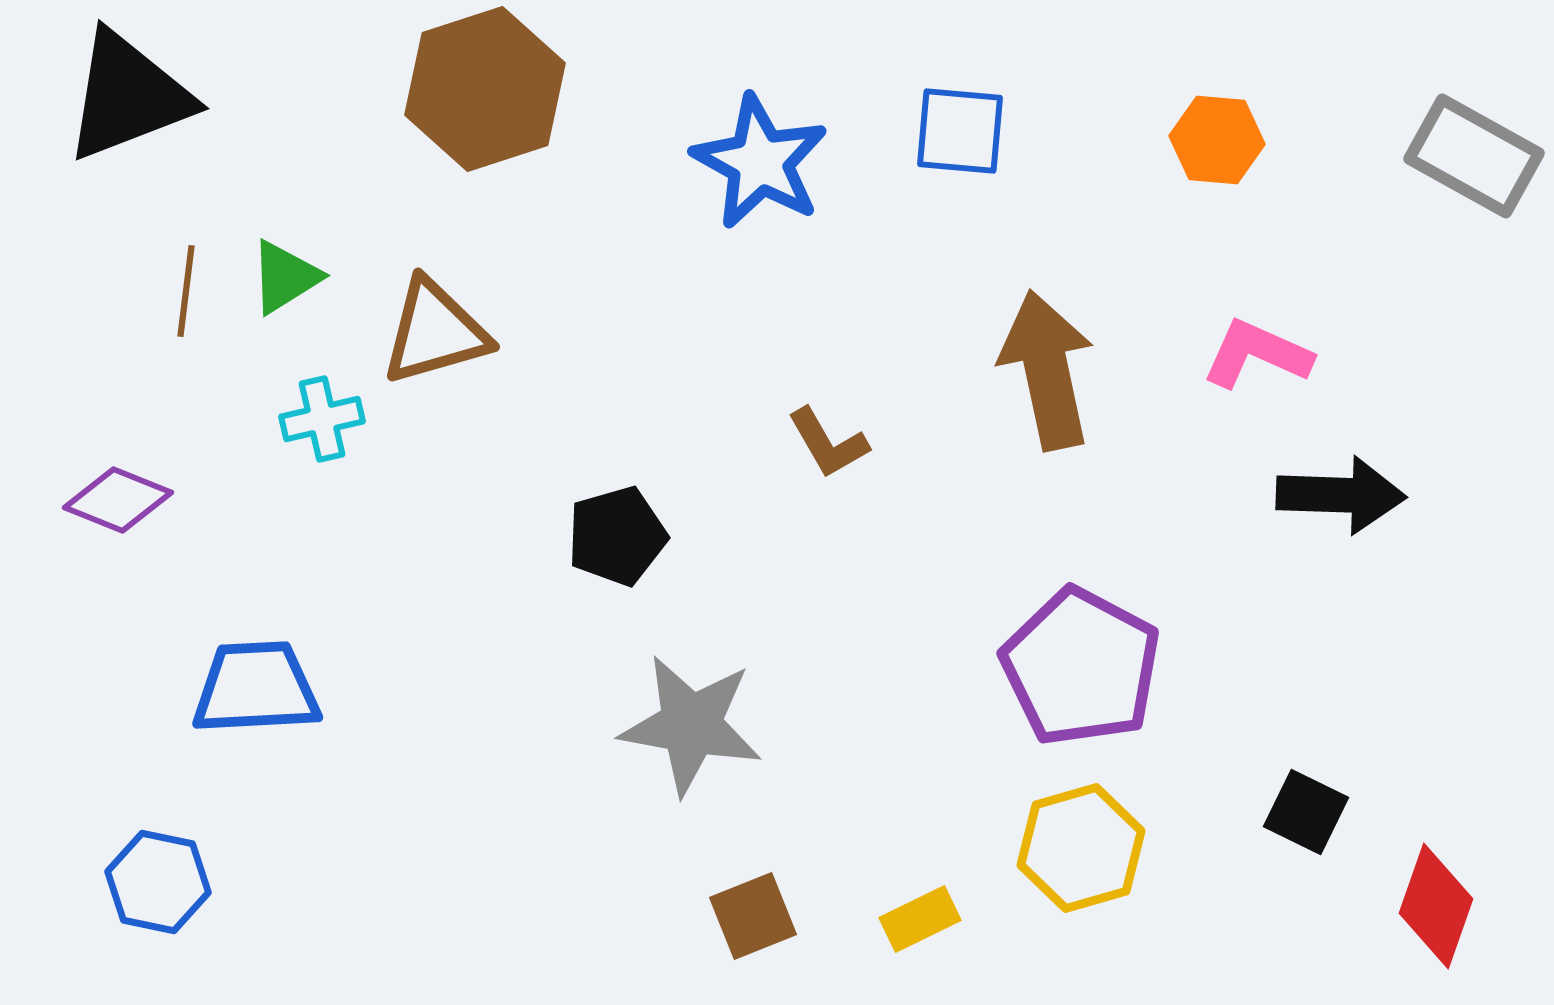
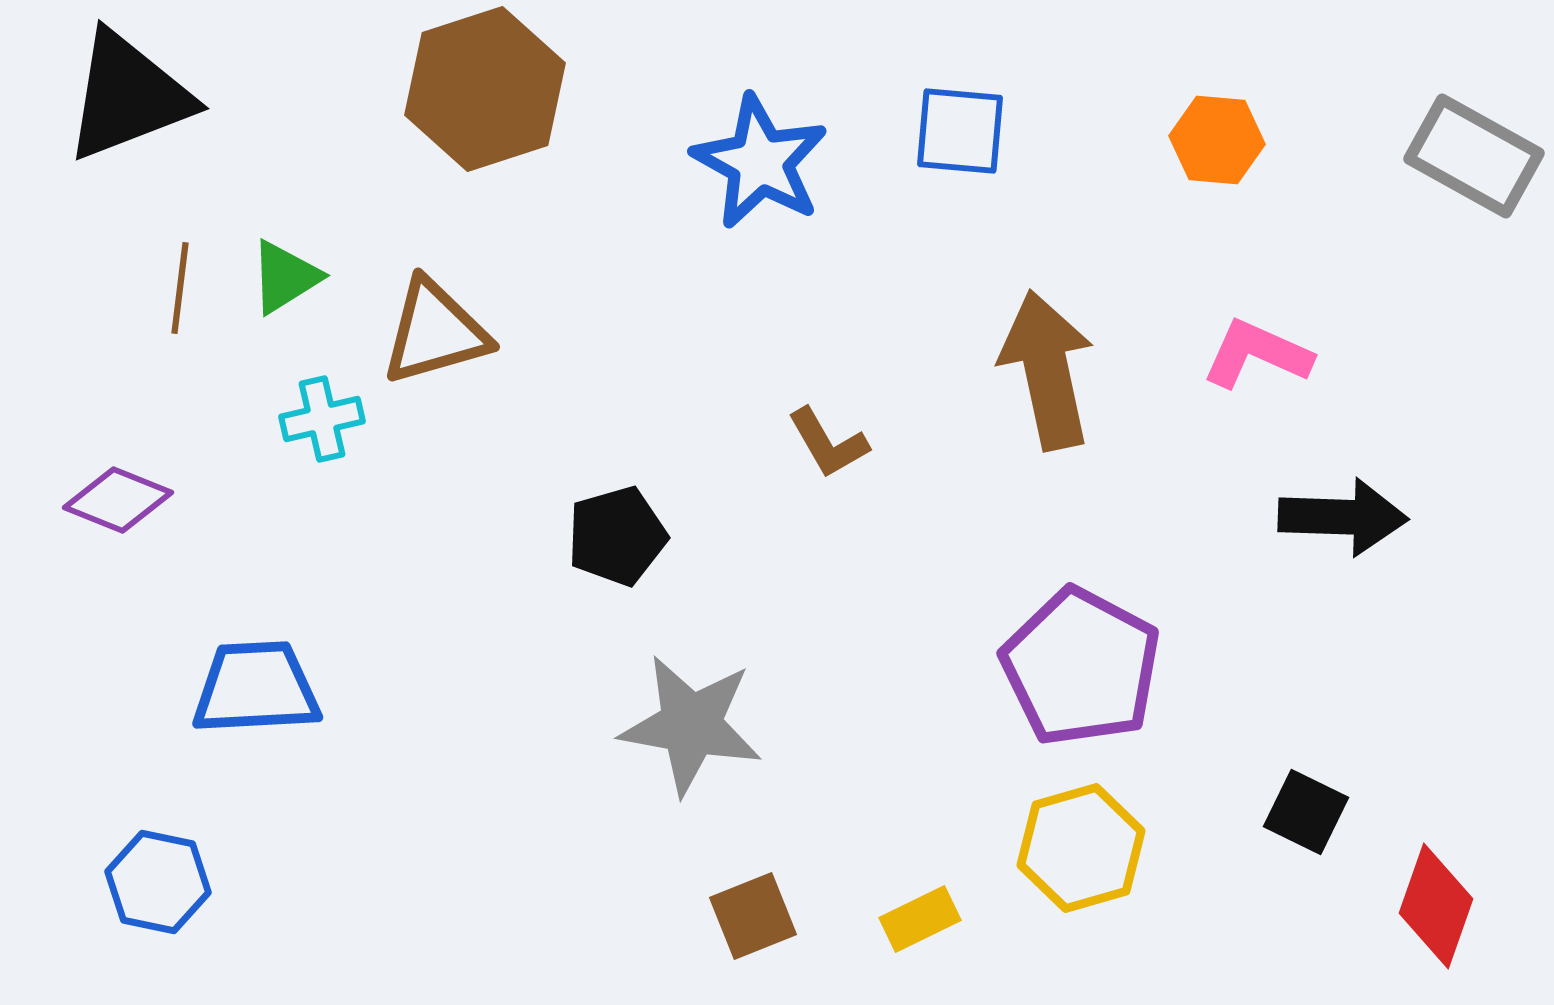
brown line: moved 6 px left, 3 px up
black arrow: moved 2 px right, 22 px down
